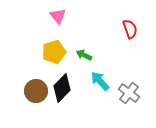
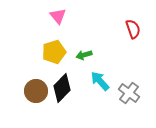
red semicircle: moved 3 px right
green arrow: rotated 42 degrees counterclockwise
